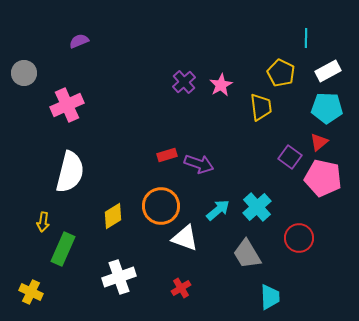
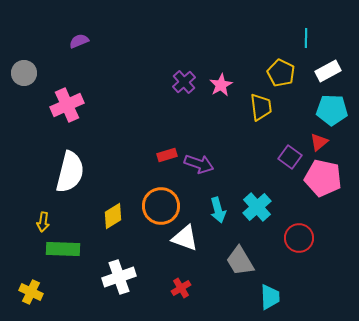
cyan pentagon: moved 5 px right, 2 px down
cyan arrow: rotated 115 degrees clockwise
green rectangle: rotated 68 degrees clockwise
gray trapezoid: moved 7 px left, 7 px down
